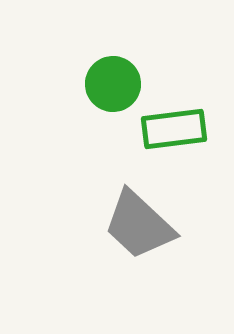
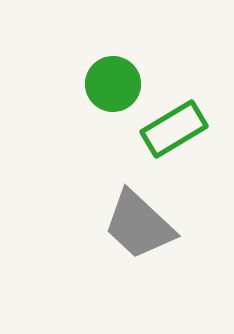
green rectangle: rotated 24 degrees counterclockwise
